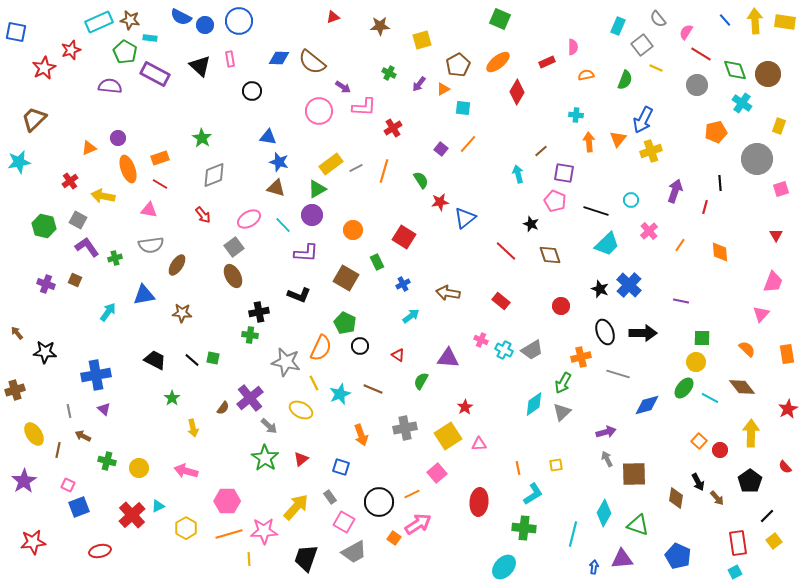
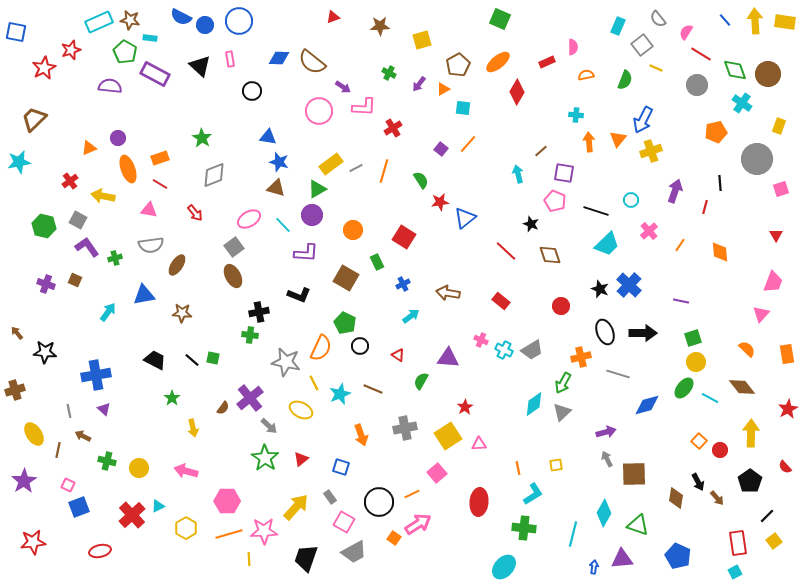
red arrow at (203, 215): moved 8 px left, 2 px up
green square at (702, 338): moved 9 px left; rotated 18 degrees counterclockwise
